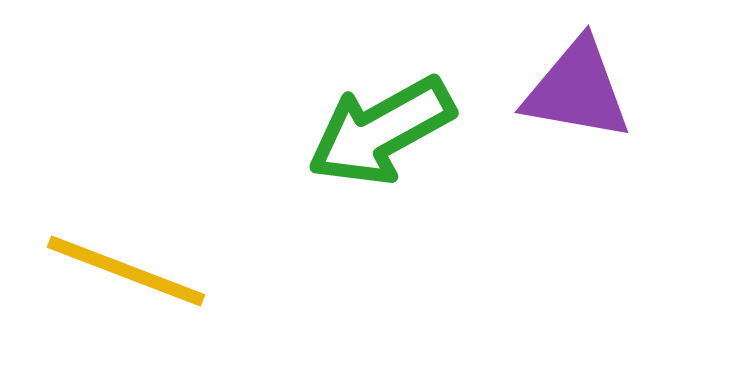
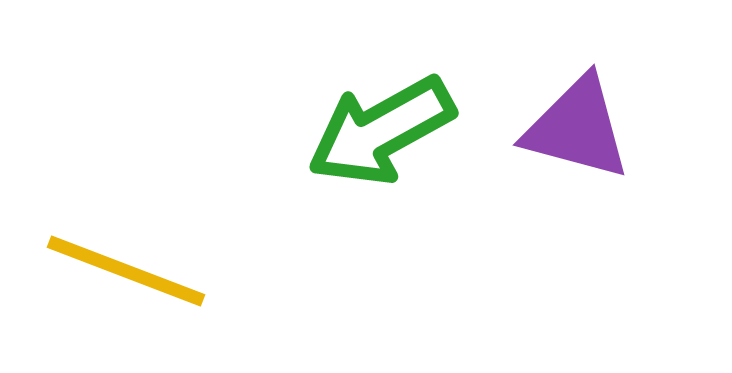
purple triangle: moved 38 px down; rotated 5 degrees clockwise
